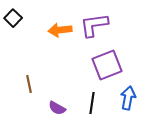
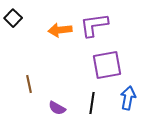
purple square: rotated 12 degrees clockwise
